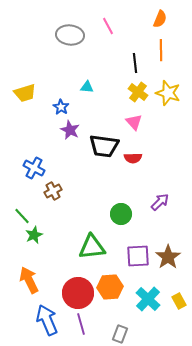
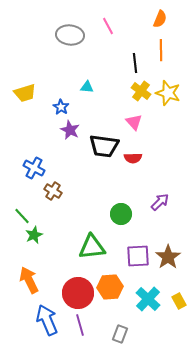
yellow cross: moved 3 px right, 1 px up
brown cross: rotated 30 degrees counterclockwise
purple line: moved 1 px left, 1 px down
